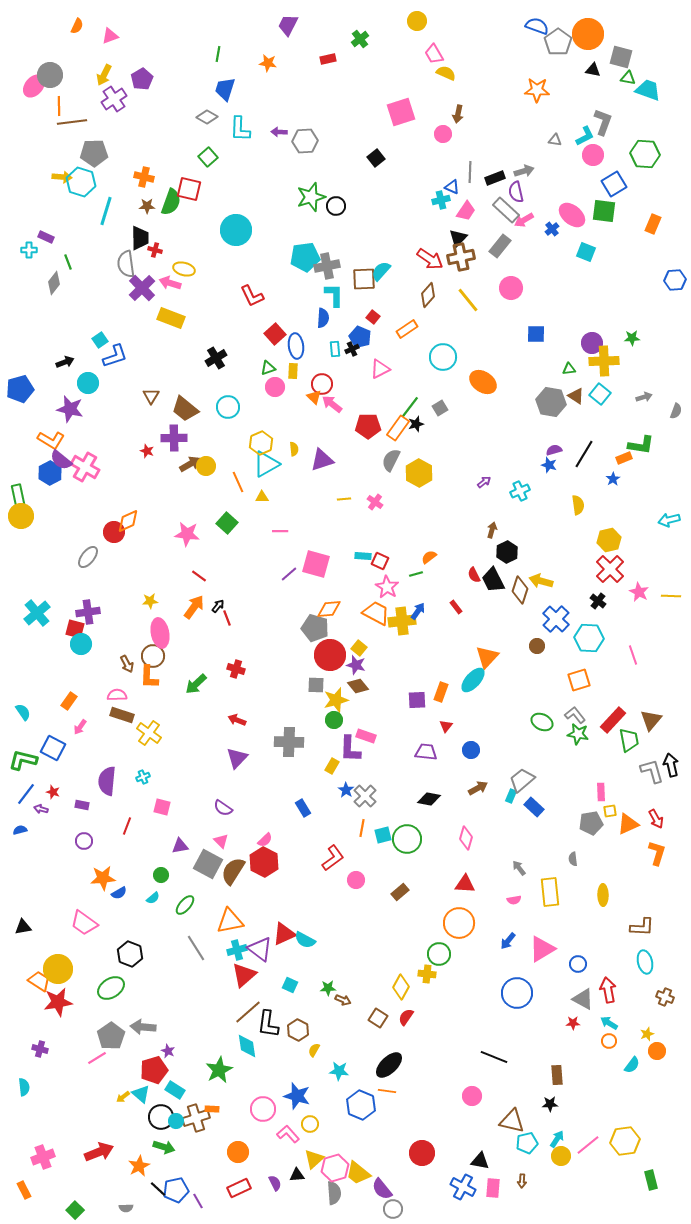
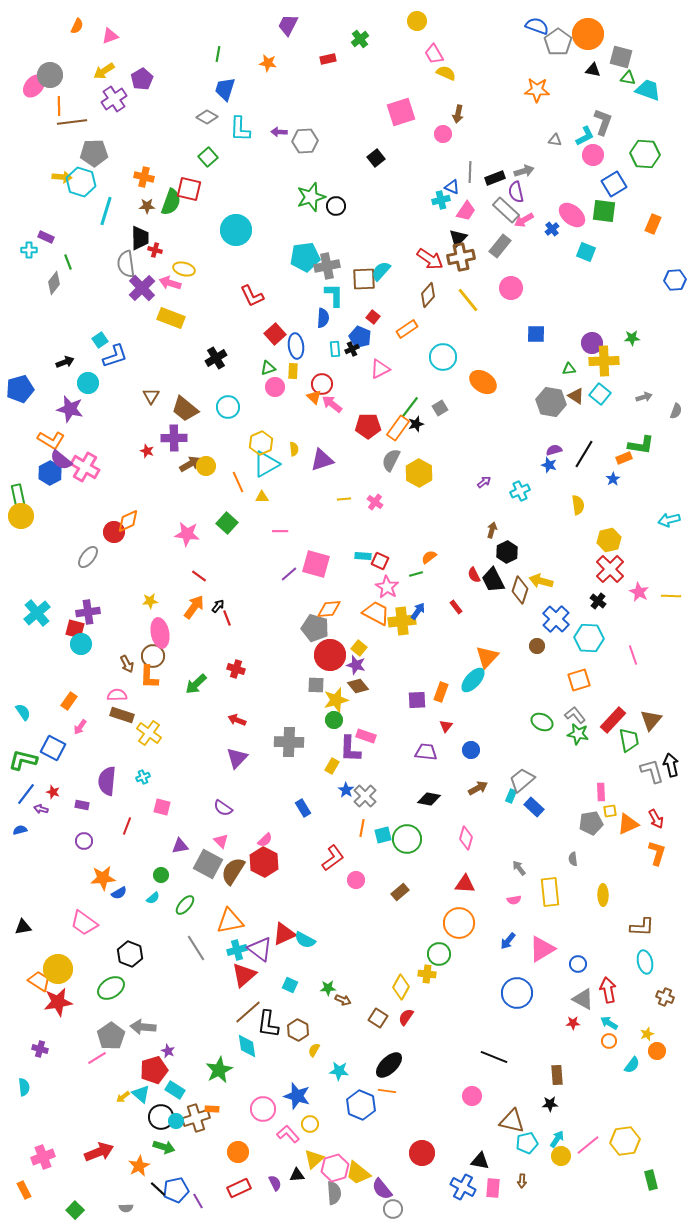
yellow arrow at (104, 75): moved 4 px up; rotated 30 degrees clockwise
